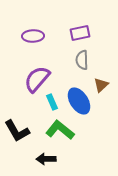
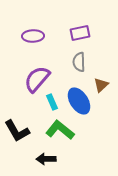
gray semicircle: moved 3 px left, 2 px down
